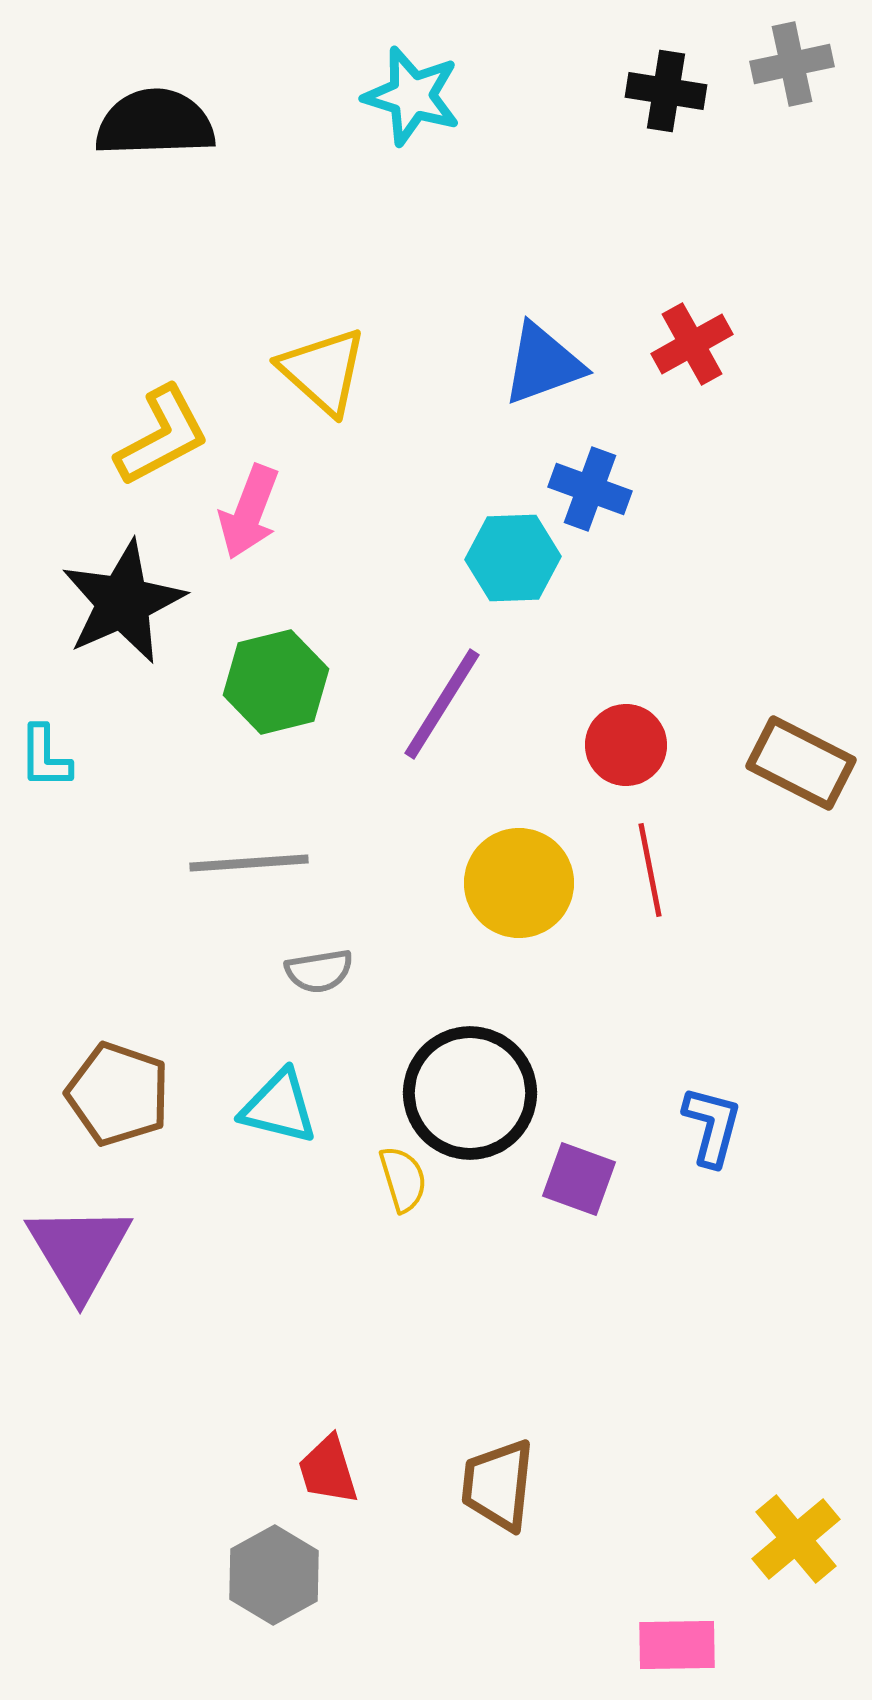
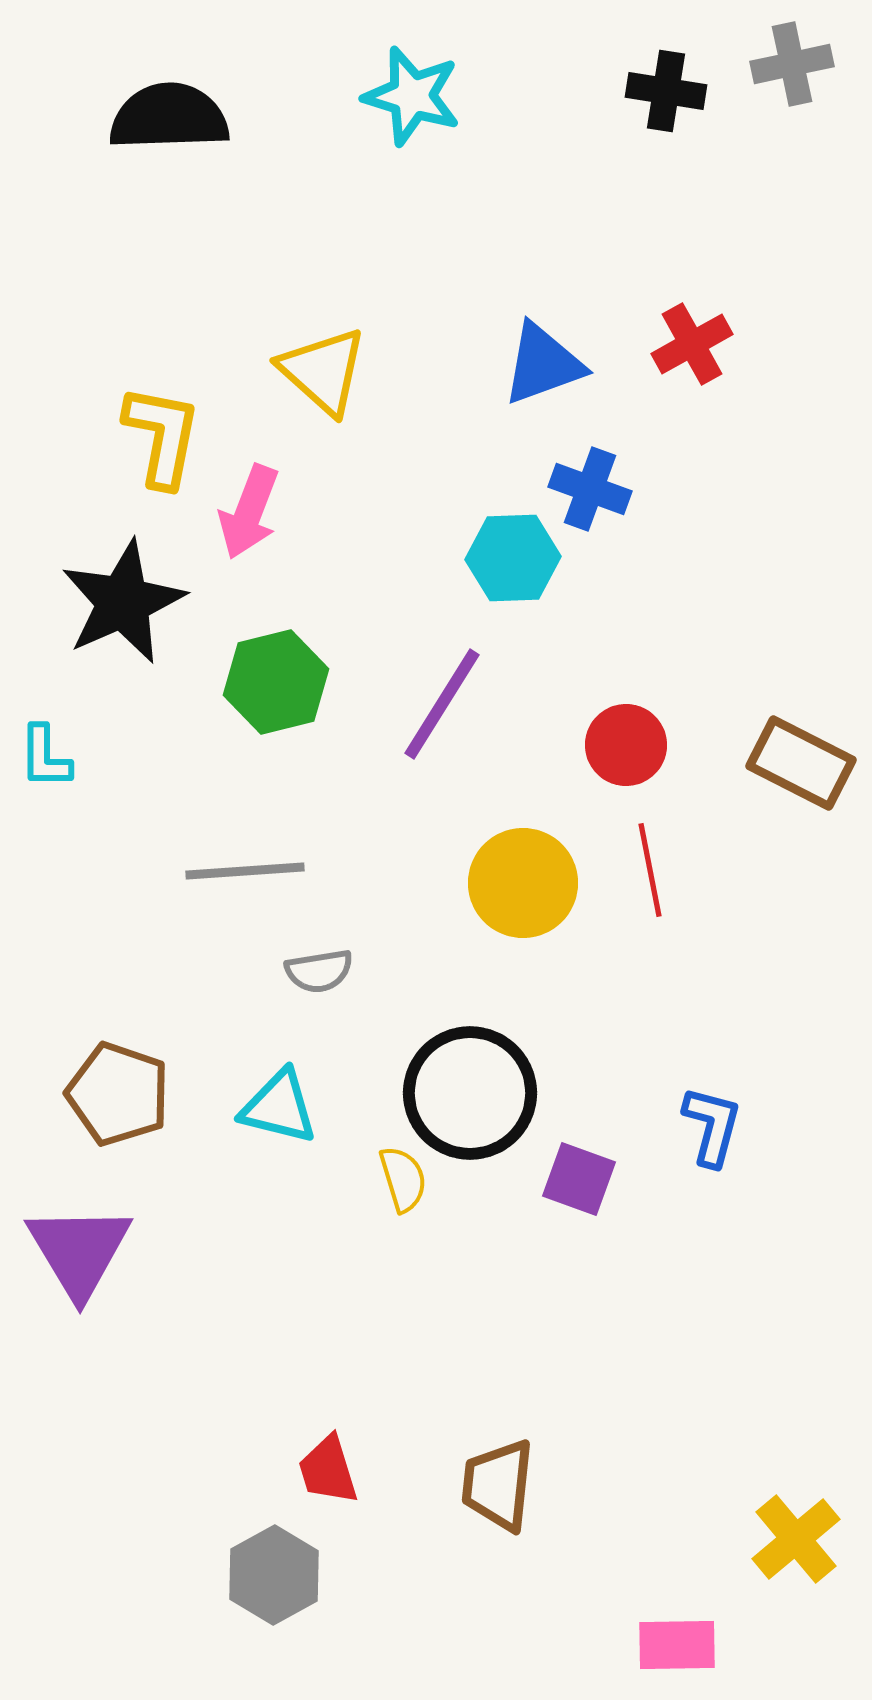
black semicircle: moved 14 px right, 6 px up
yellow L-shape: rotated 51 degrees counterclockwise
gray line: moved 4 px left, 8 px down
yellow circle: moved 4 px right
